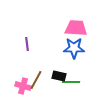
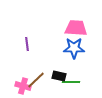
brown line: rotated 18 degrees clockwise
